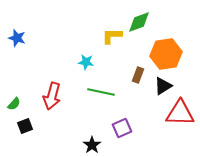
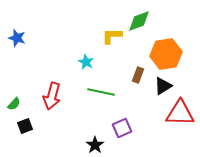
green diamond: moved 1 px up
cyan star: rotated 21 degrees clockwise
black star: moved 3 px right
